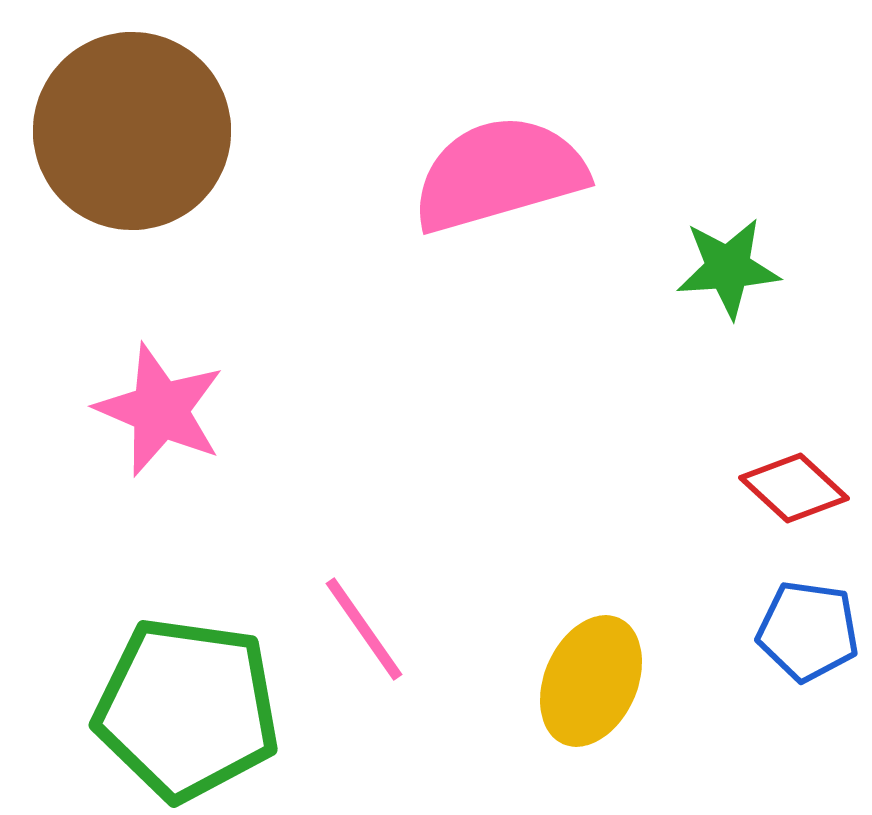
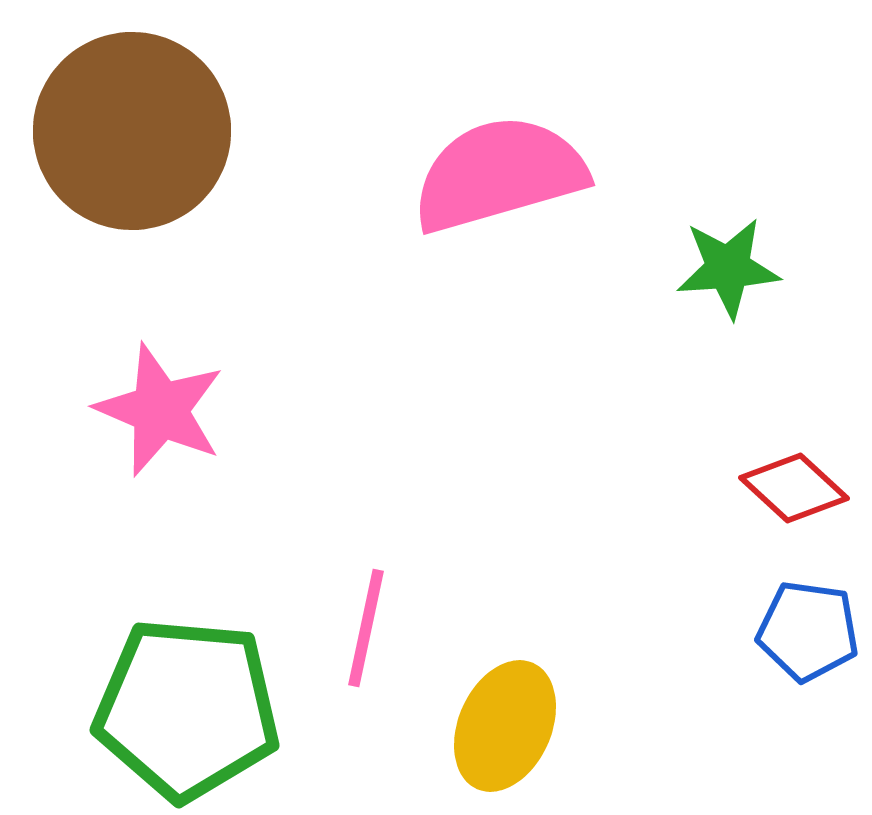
pink line: moved 2 px right, 1 px up; rotated 47 degrees clockwise
yellow ellipse: moved 86 px left, 45 px down
green pentagon: rotated 3 degrees counterclockwise
